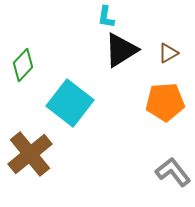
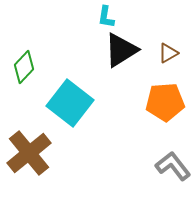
green diamond: moved 1 px right, 2 px down
brown cross: moved 1 px left, 1 px up
gray L-shape: moved 6 px up
